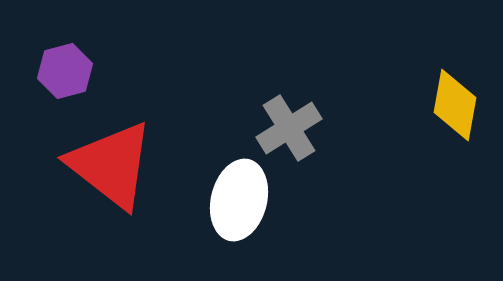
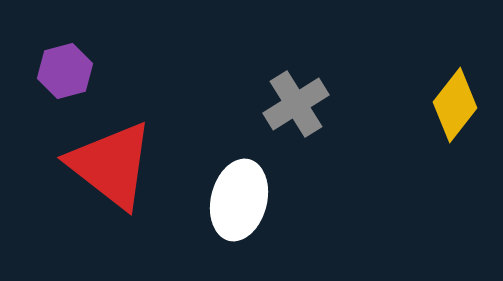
yellow diamond: rotated 28 degrees clockwise
gray cross: moved 7 px right, 24 px up
